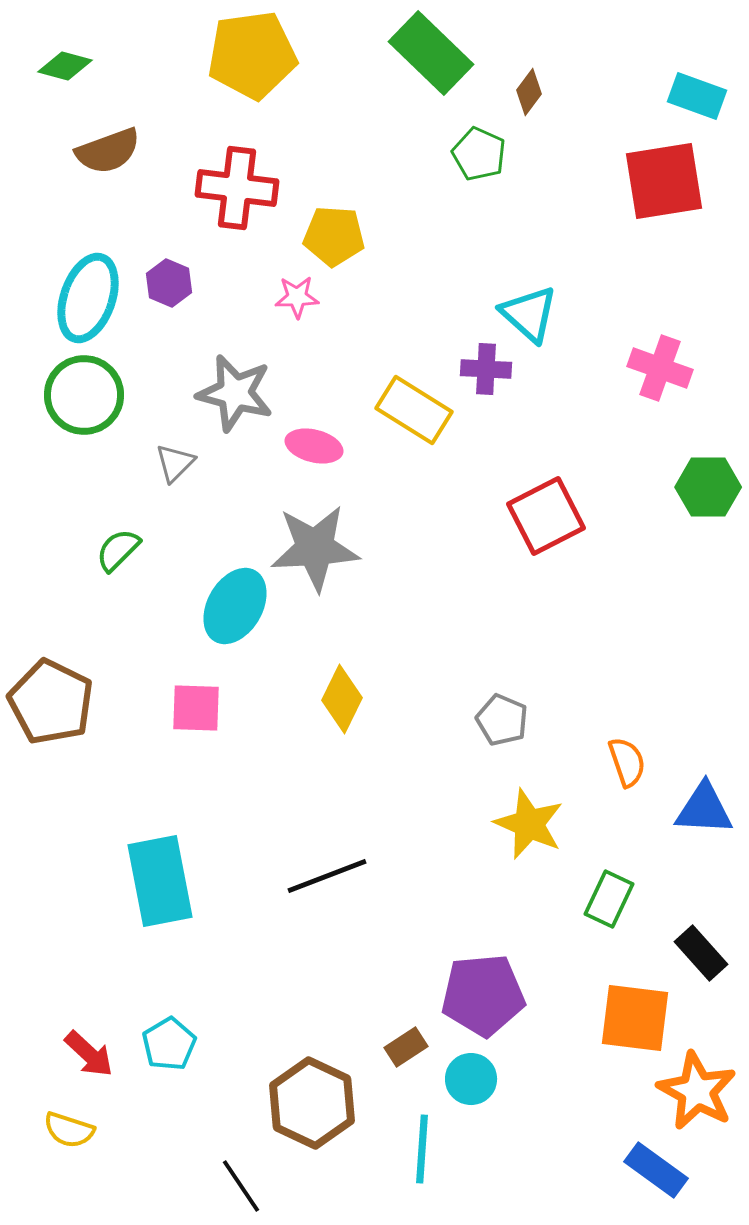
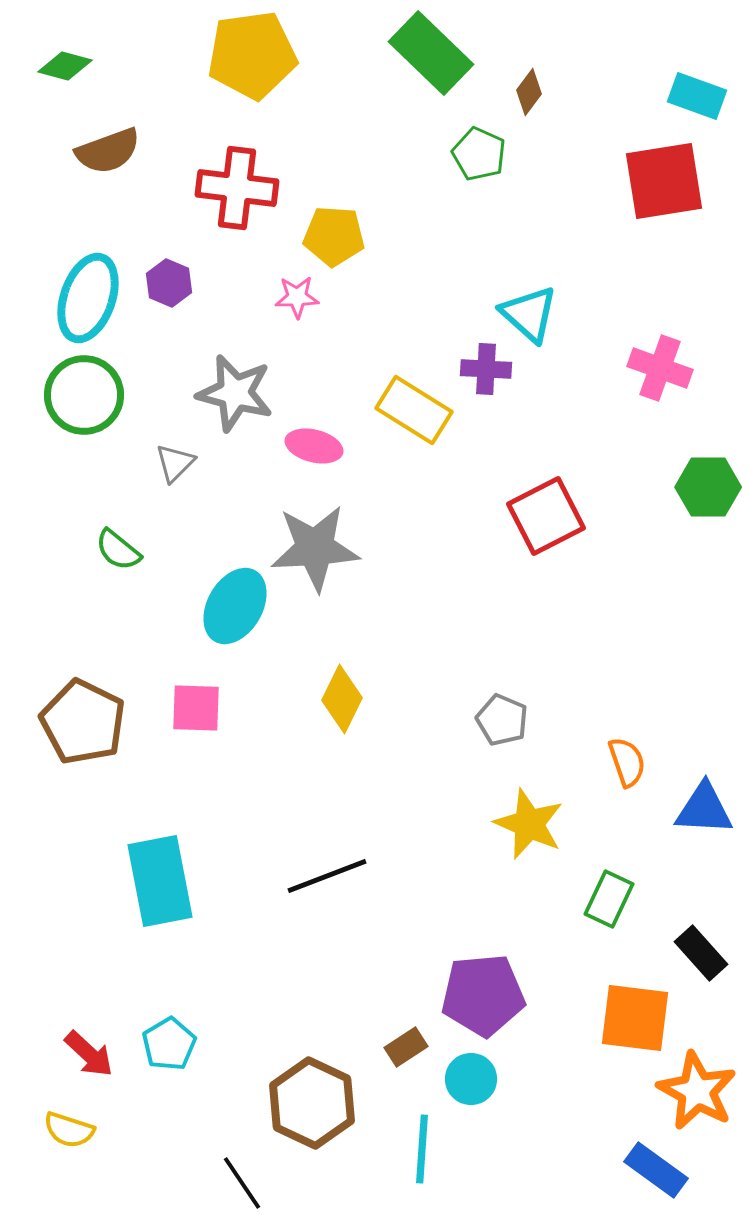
green semicircle at (118, 550): rotated 96 degrees counterclockwise
brown pentagon at (51, 702): moved 32 px right, 20 px down
black line at (241, 1186): moved 1 px right, 3 px up
